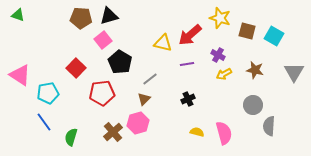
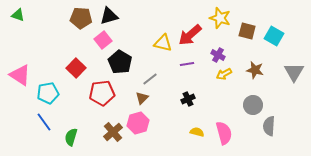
brown triangle: moved 2 px left, 1 px up
